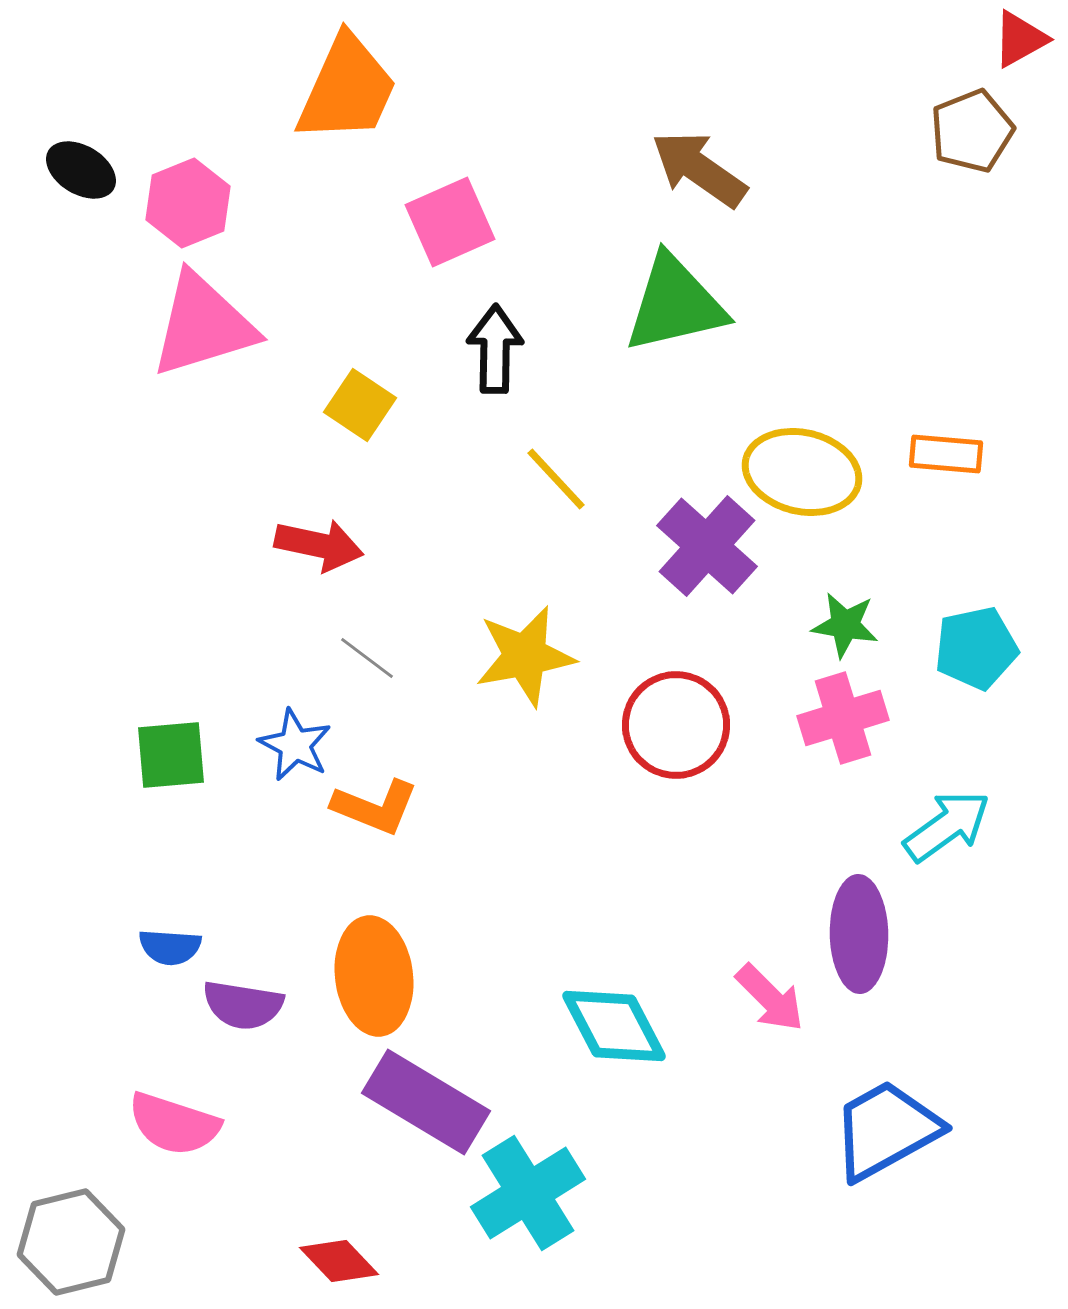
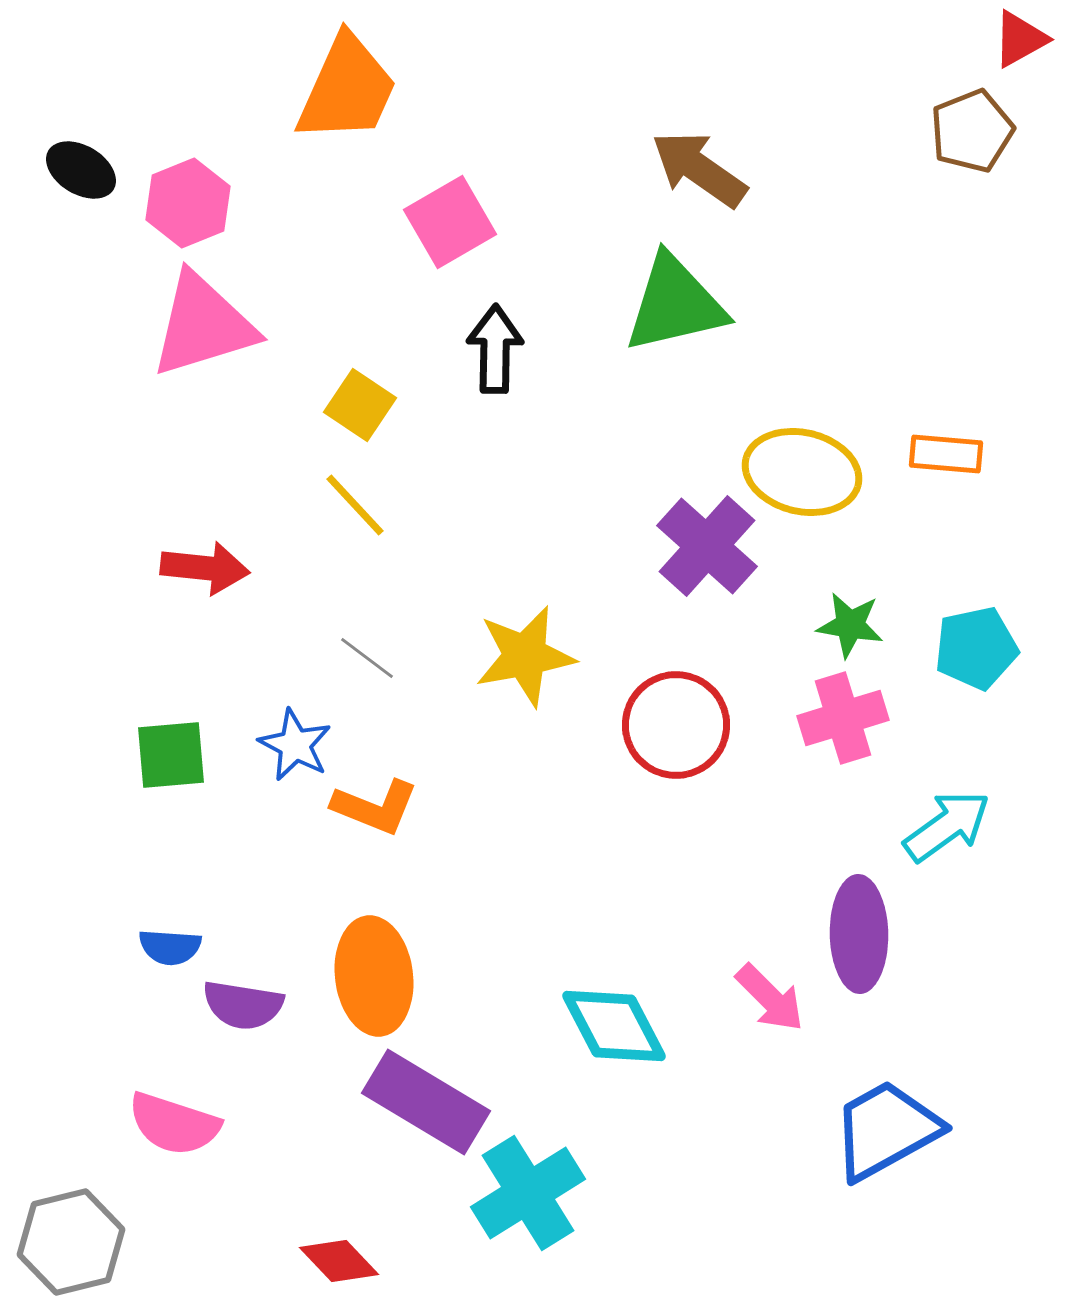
pink square: rotated 6 degrees counterclockwise
yellow line: moved 201 px left, 26 px down
red arrow: moved 114 px left, 23 px down; rotated 6 degrees counterclockwise
green star: moved 5 px right
